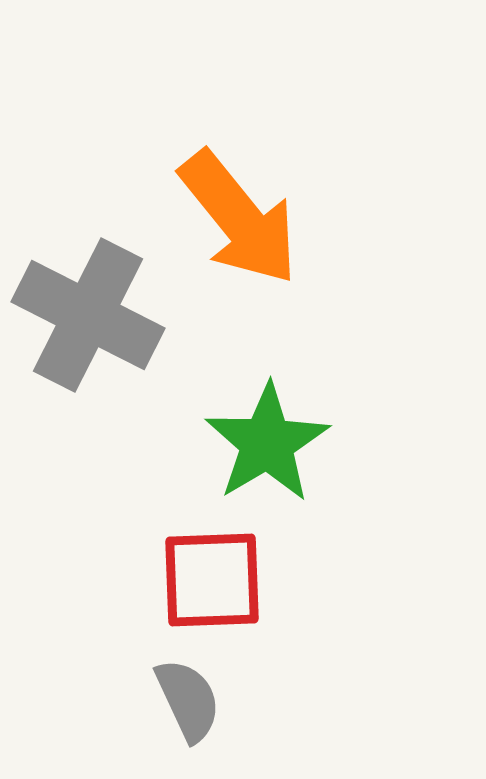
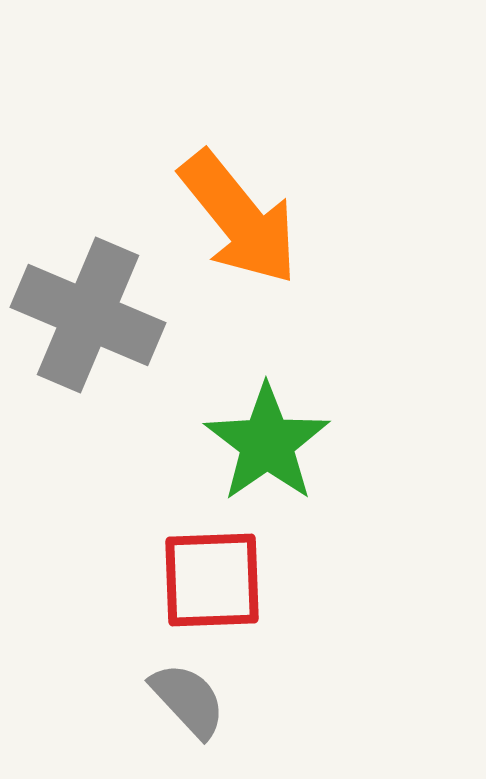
gray cross: rotated 4 degrees counterclockwise
green star: rotated 4 degrees counterclockwise
gray semicircle: rotated 18 degrees counterclockwise
